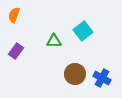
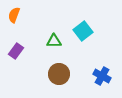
brown circle: moved 16 px left
blue cross: moved 2 px up
